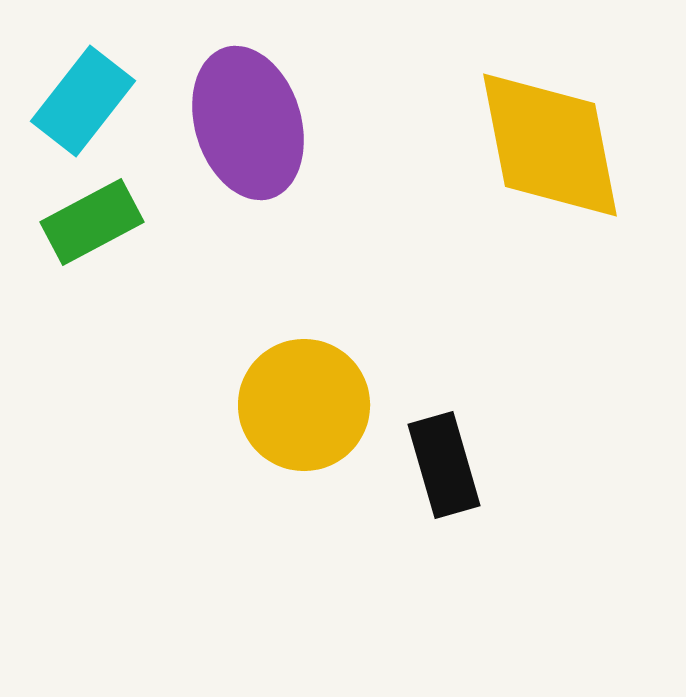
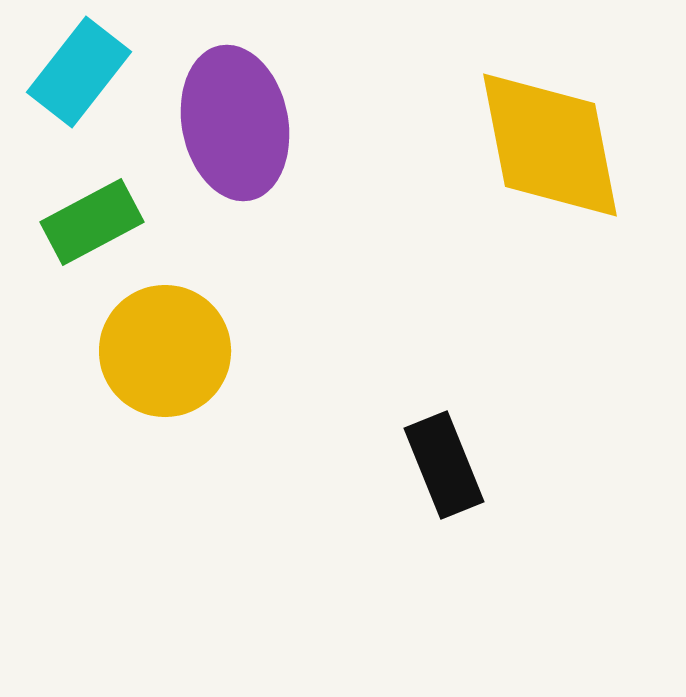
cyan rectangle: moved 4 px left, 29 px up
purple ellipse: moved 13 px left; rotated 6 degrees clockwise
yellow circle: moved 139 px left, 54 px up
black rectangle: rotated 6 degrees counterclockwise
